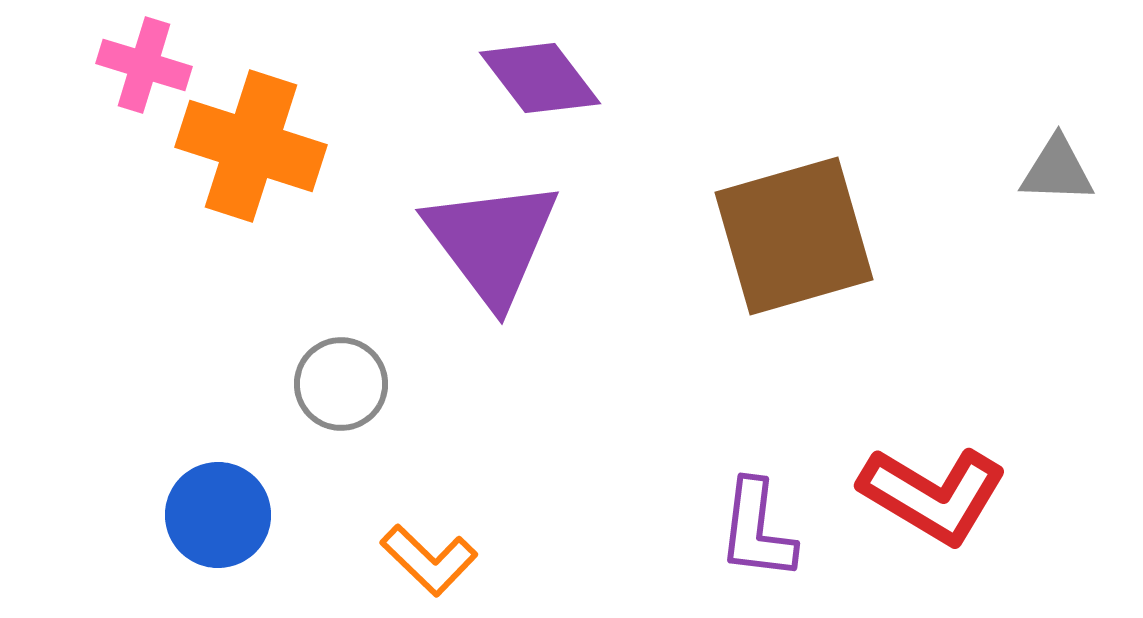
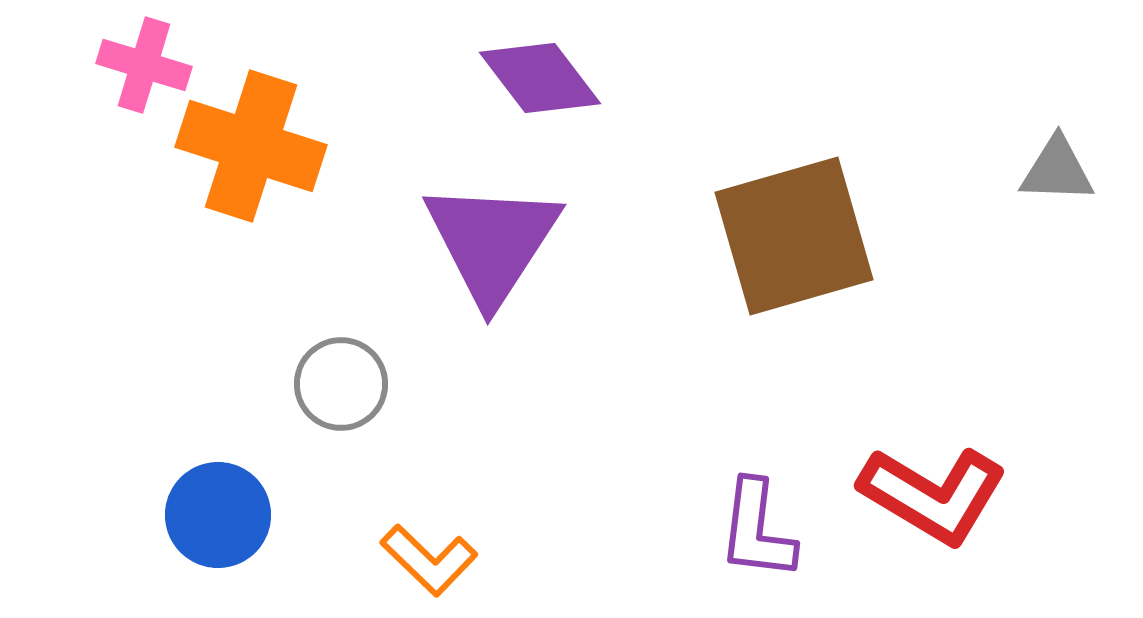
purple triangle: rotated 10 degrees clockwise
